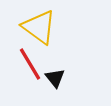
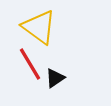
black triangle: rotated 35 degrees clockwise
